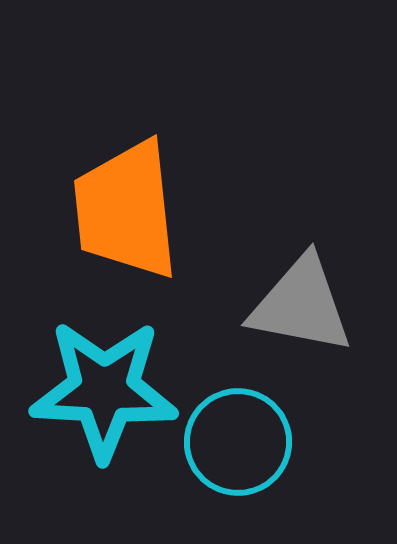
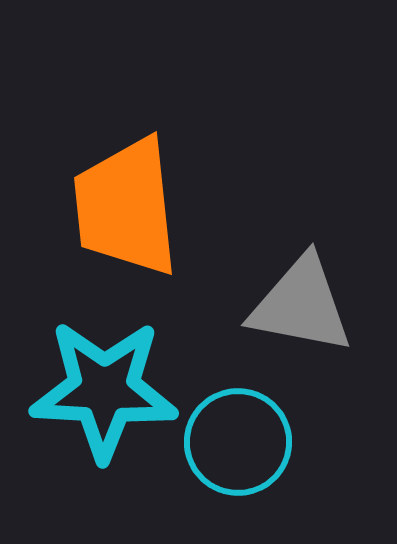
orange trapezoid: moved 3 px up
